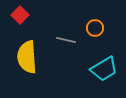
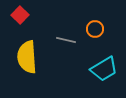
orange circle: moved 1 px down
